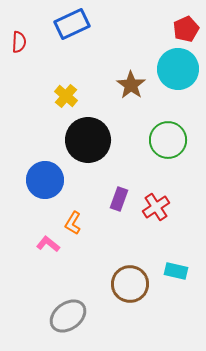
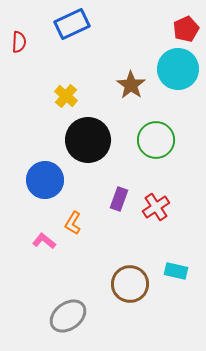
green circle: moved 12 px left
pink L-shape: moved 4 px left, 3 px up
